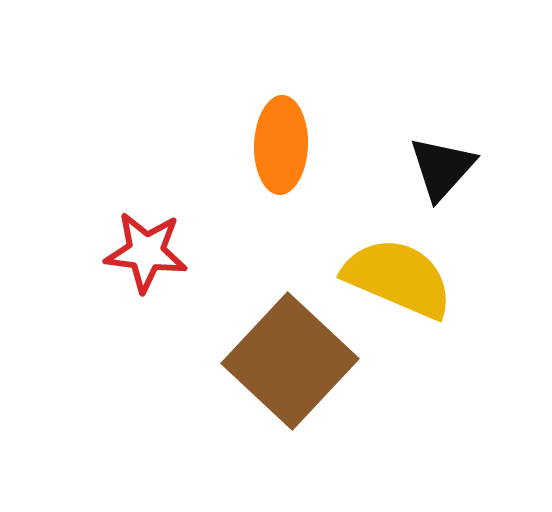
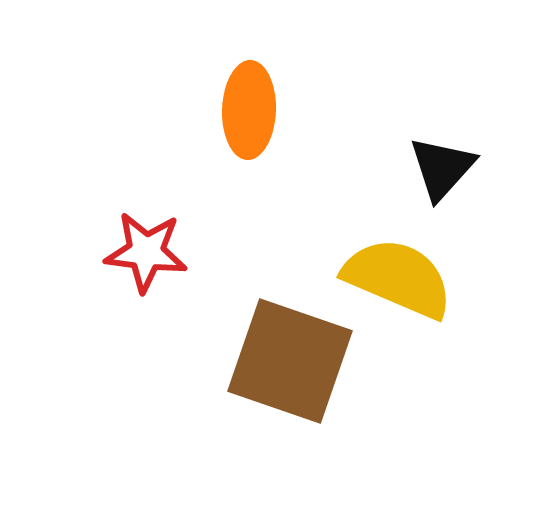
orange ellipse: moved 32 px left, 35 px up
brown square: rotated 24 degrees counterclockwise
